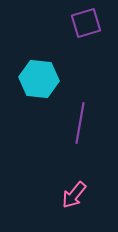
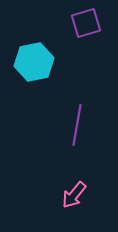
cyan hexagon: moved 5 px left, 17 px up; rotated 18 degrees counterclockwise
purple line: moved 3 px left, 2 px down
